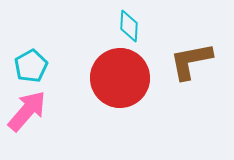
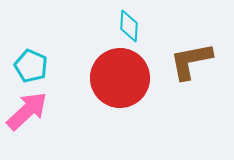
cyan pentagon: rotated 20 degrees counterclockwise
pink arrow: rotated 6 degrees clockwise
